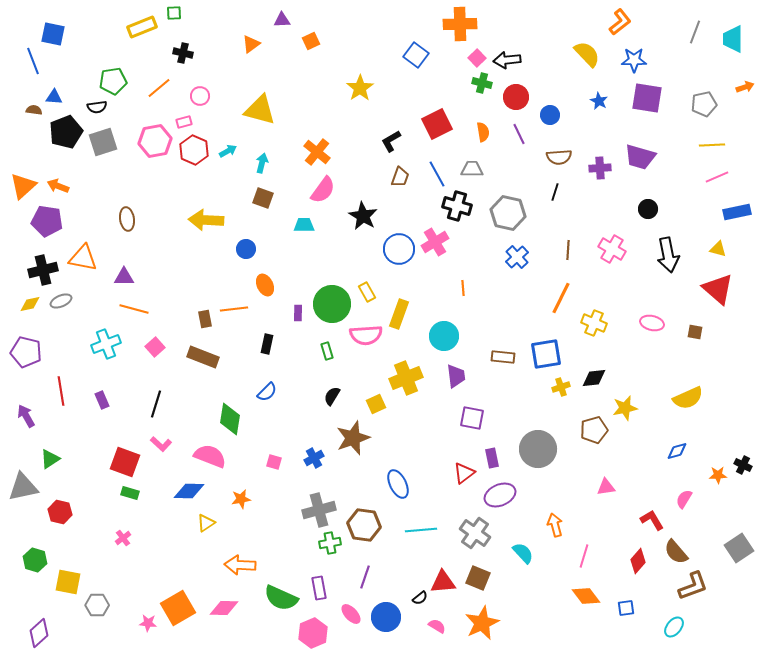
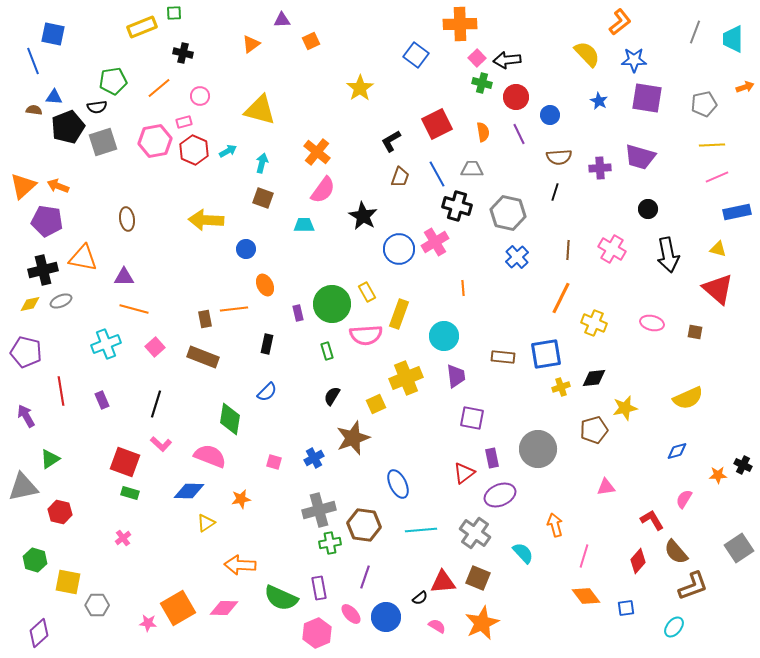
black pentagon at (66, 132): moved 2 px right, 5 px up
purple rectangle at (298, 313): rotated 14 degrees counterclockwise
pink hexagon at (313, 633): moved 4 px right
